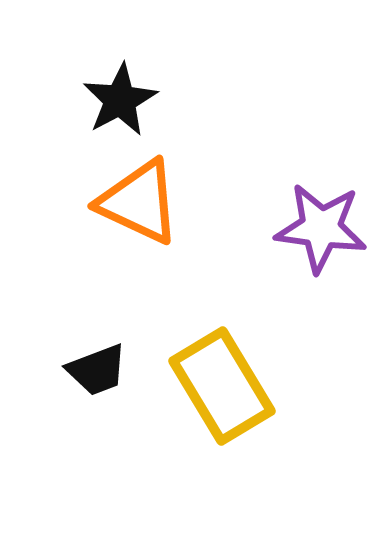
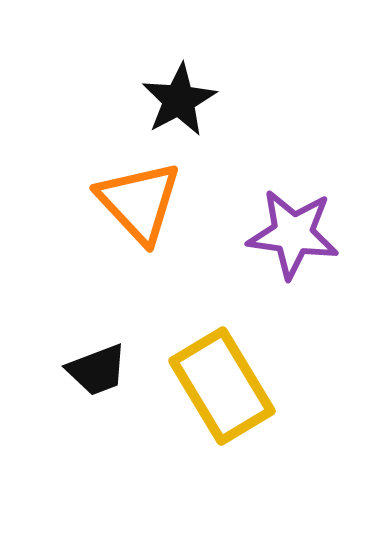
black star: moved 59 px right
orange triangle: rotated 22 degrees clockwise
purple star: moved 28 px left, 6 px down
